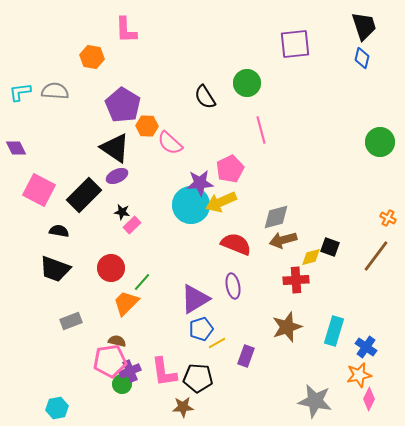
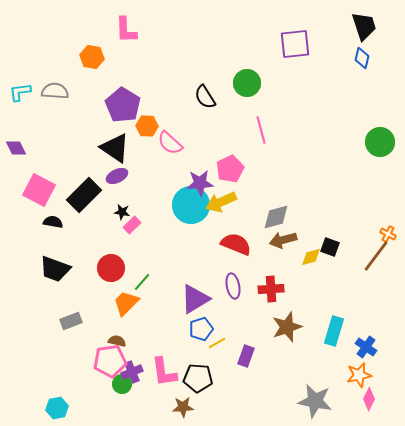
orange cross at (388, 218): moved 16 px down
black semicircle at (59, 231): moved 6 px left, 9 px up
red cross at (296, 280): moved 25 px left, 9 px down
purple cross at (130, 371): moved 2 px right, 1 px down
